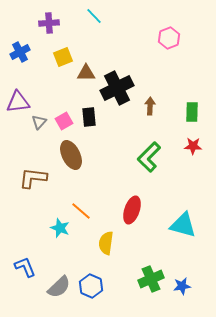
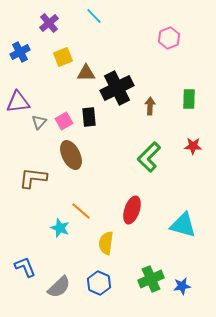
purple cross: rotated 36 degrees counterclockwise
green rectangle: moved 3 px left, 13 px up
blue hexagon: moved 8 px right, 3 px up
